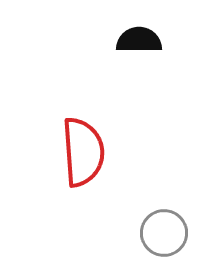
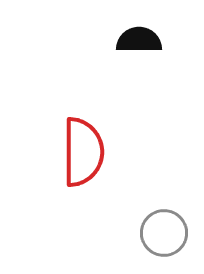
red semicircle: rotated 4 degrees clockwise
